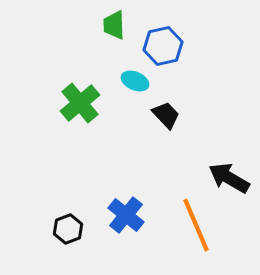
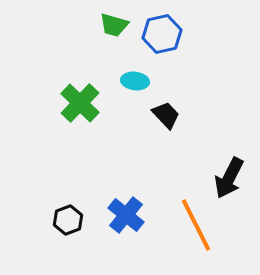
green trapezoid: rotated 72 degrees counterclockwise
blue hexagon: moved 1 px left, 12 px up
cyan ellipse: rotated 16 degrees counterclockwise
green cross: rotated 6 degrees counterclockwise
black arrow: rotated 93 degrees counterclockwise
orange line: rotated 4 degrees counterclockwise
black hexagon: moved 9 px up
